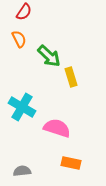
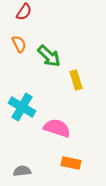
orange semicircle: moved 5 px down
yellow rectangle: moved 5 px right, 3 px down
